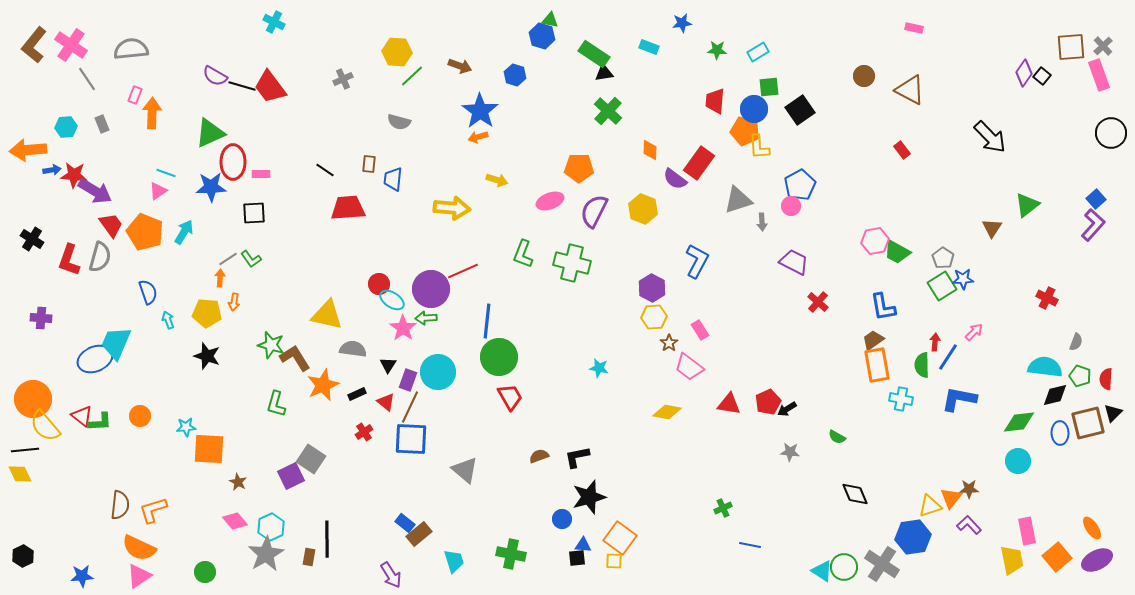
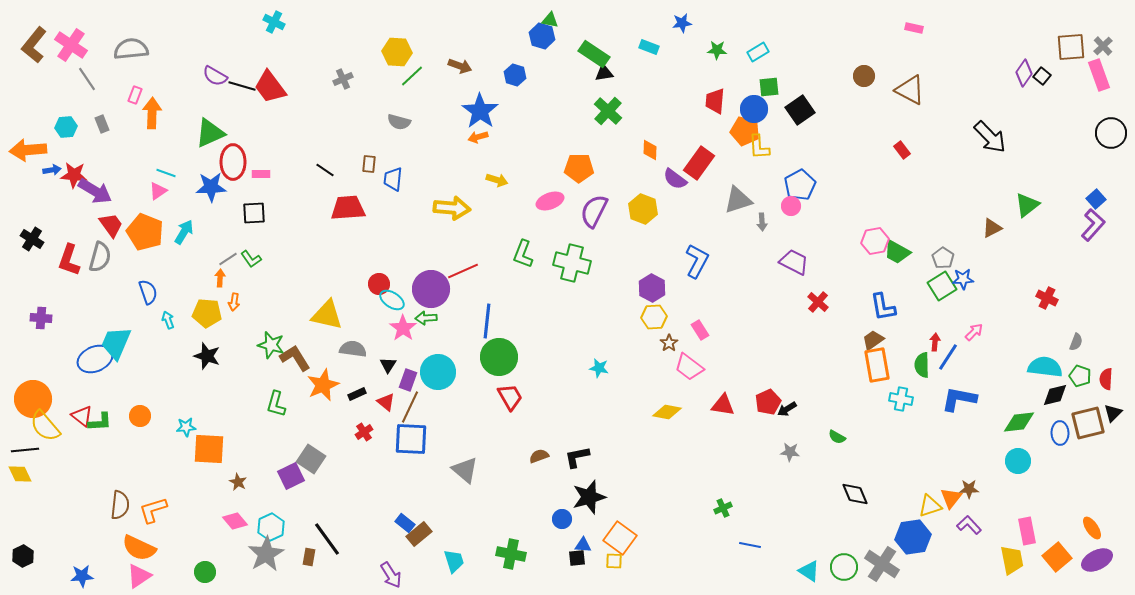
brown triangle at (992, 228): rotated 30 degrees clockwise
red triangle at (729, 404): moved 6 px left, 1 px down
black line at (327, 539): rotated 36 degrees counterclockwise
cyan triangle at (822, 571): moved 13 px left
